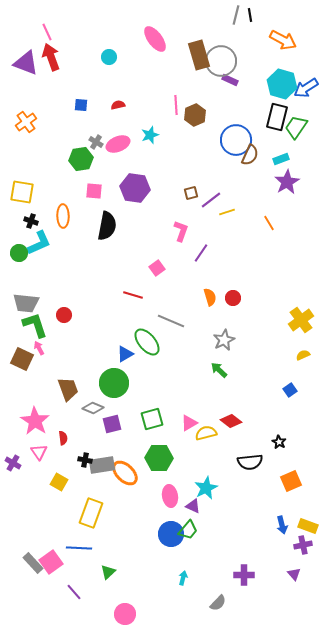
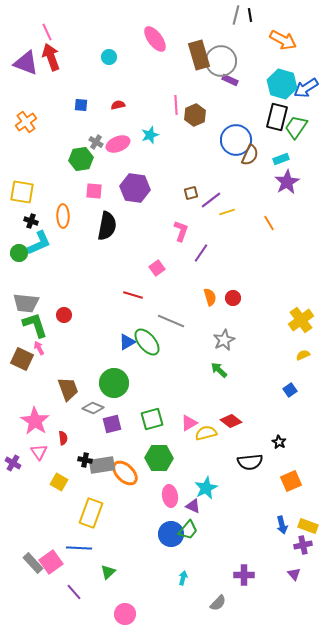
blue triangle at (125, 354): moved 2 px right, 12 px up
